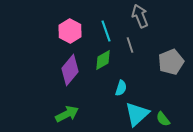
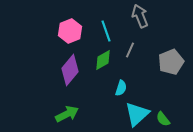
pink hexagon: rotated 10 degrees clockwise
gray line: moved 5 px down; rotated 42 degrees clockwise
